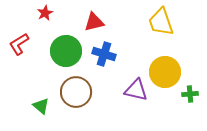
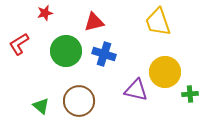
red star: rotated 14 degrees clockwise
yellow trapezoid: moved 3 px left
brown circle: moved 3 px right, 9 px down
